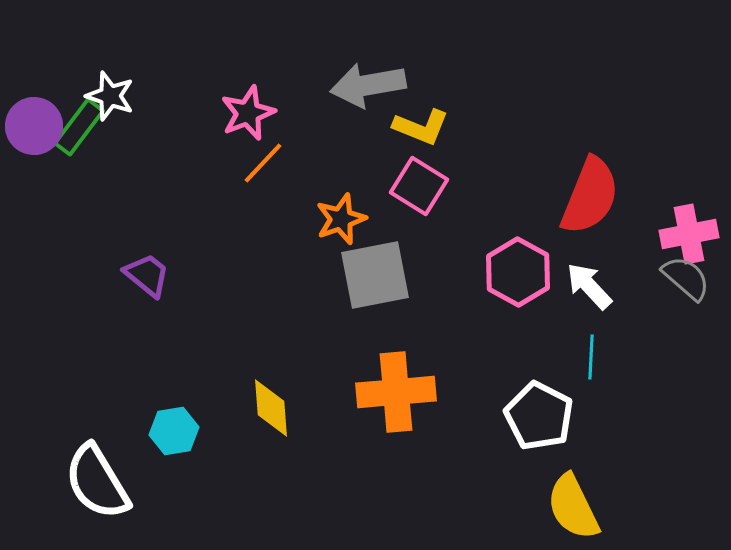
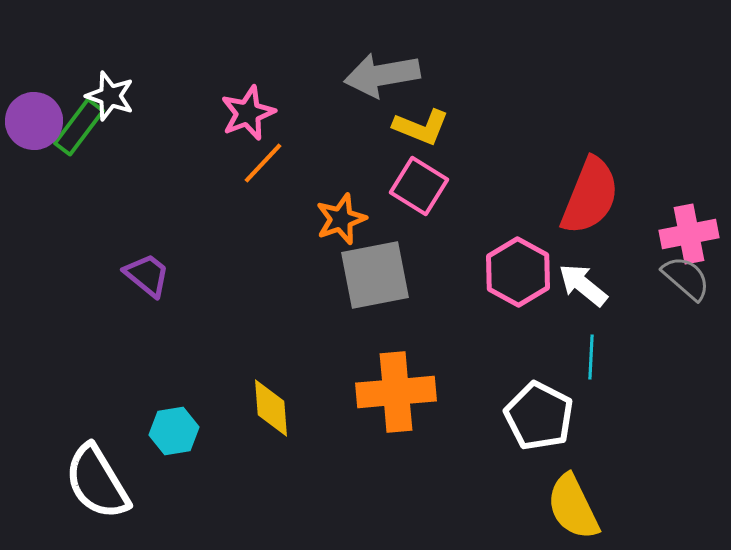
gray arrow: moved 14 px right, 10 px up
purple circle: moved 5 px up
white arrow: moved 6 px left, 1 px up; rotated 8 degrees counterclockwise
